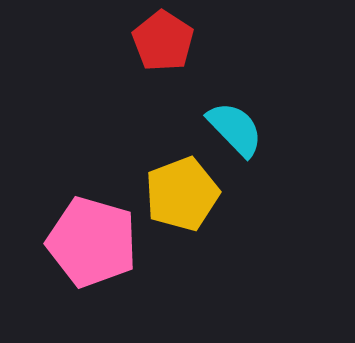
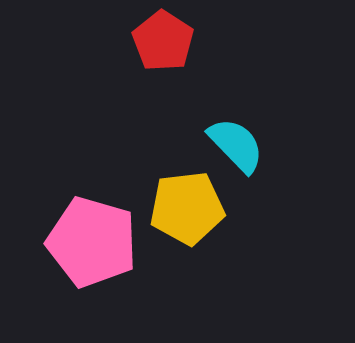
cyan semicircle: moved 1 px right, 16 px down
yellow pentagon: moved 5 px right, 14 px down; rotated 14 degrees clockwise
